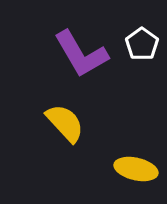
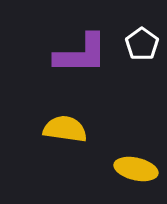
purple L-shape: rotated 60 degrees counterclockwise
yellow semicircle: moved 6 px down; rotated 39 degrees counterclockwise
